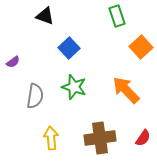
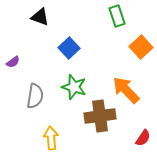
black triangle: moved 5 px left, 1 px down
brown cross: moved 22 px up
